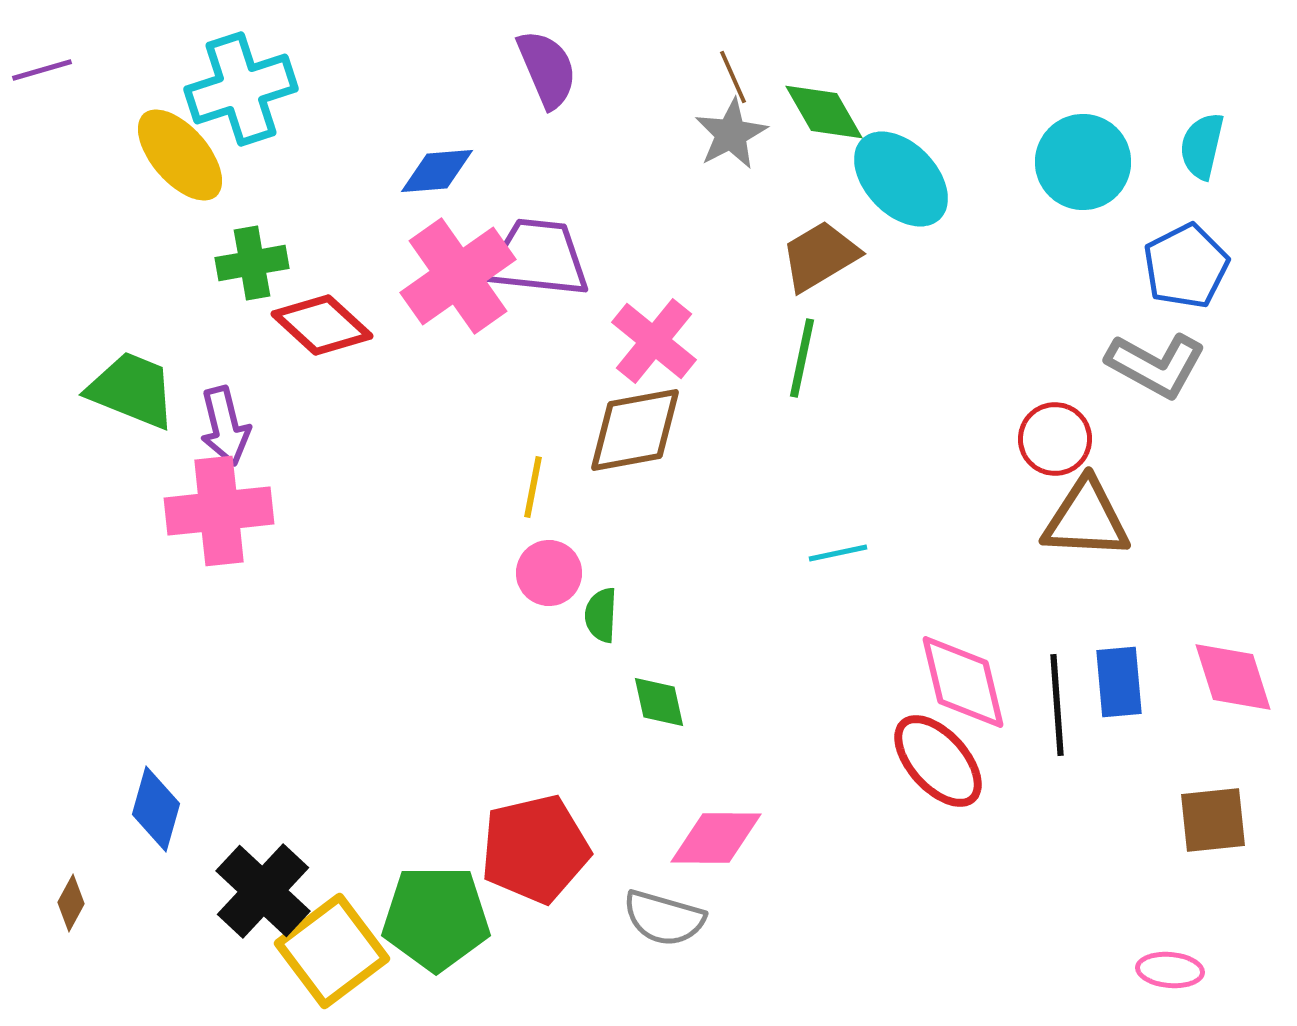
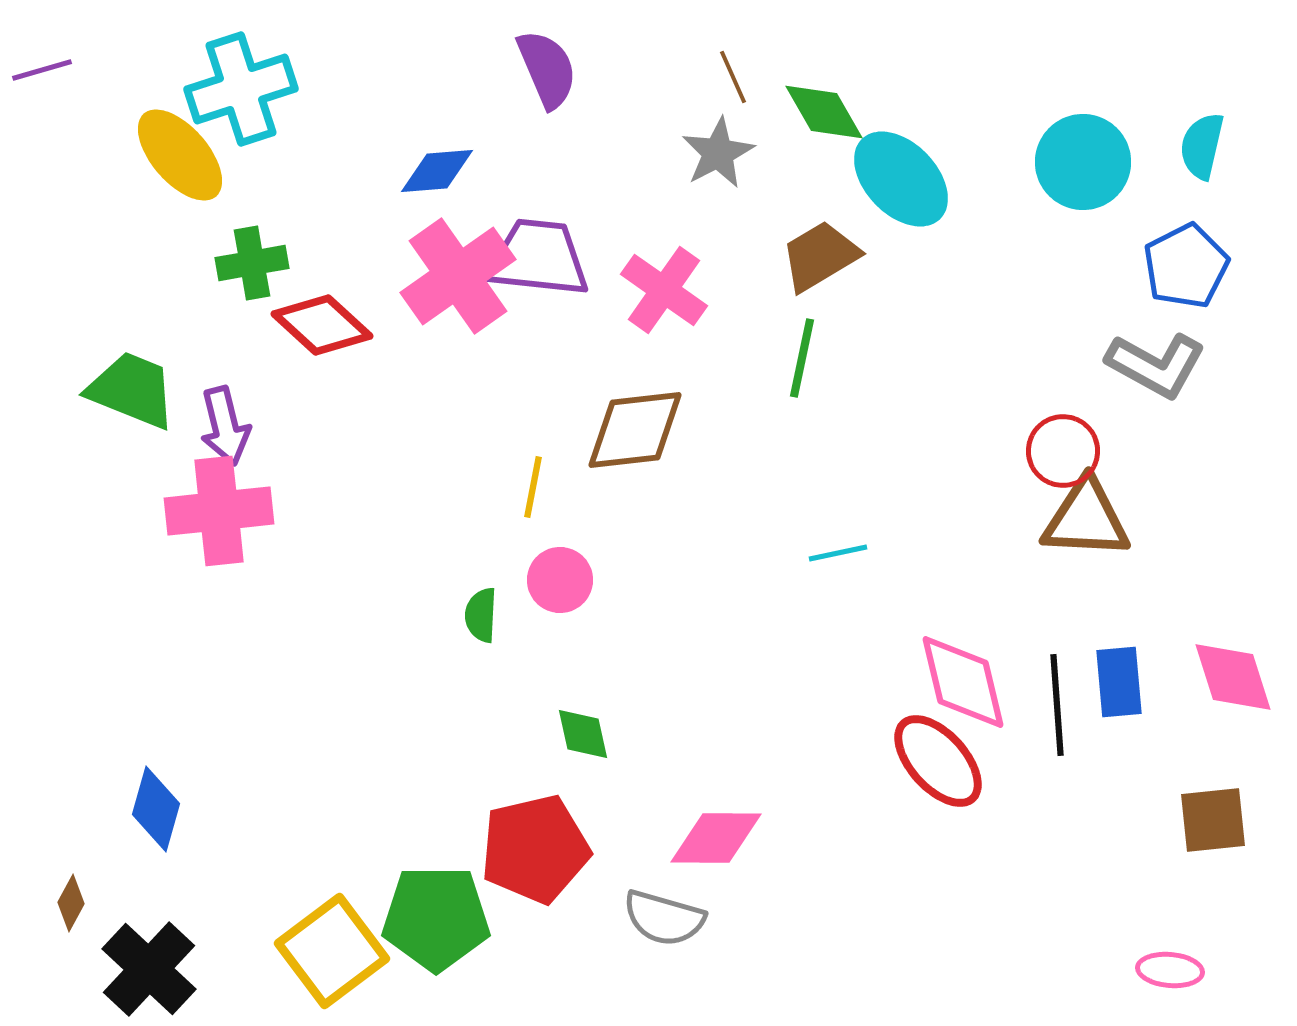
gray star at (731, 134): moved 13 px left, 19 px down
pink cross at (654, 341): moved 10 px right, 51 px up; rotated 4 degrees counterclockwise
brown diamond at (635, 430): rotated 4 degrees clockwise
red circle at (1055, 439): moved 8 px right, 12 px down
pink circle at (549, 573): moved 11 px right, 7 px down
green semicircle at (601, 615): moved 120 px left
green diamond at (659, 702): moved 76 px left, 32 px down
black cross at (263, 891): moved 114 px left, 78 px down
